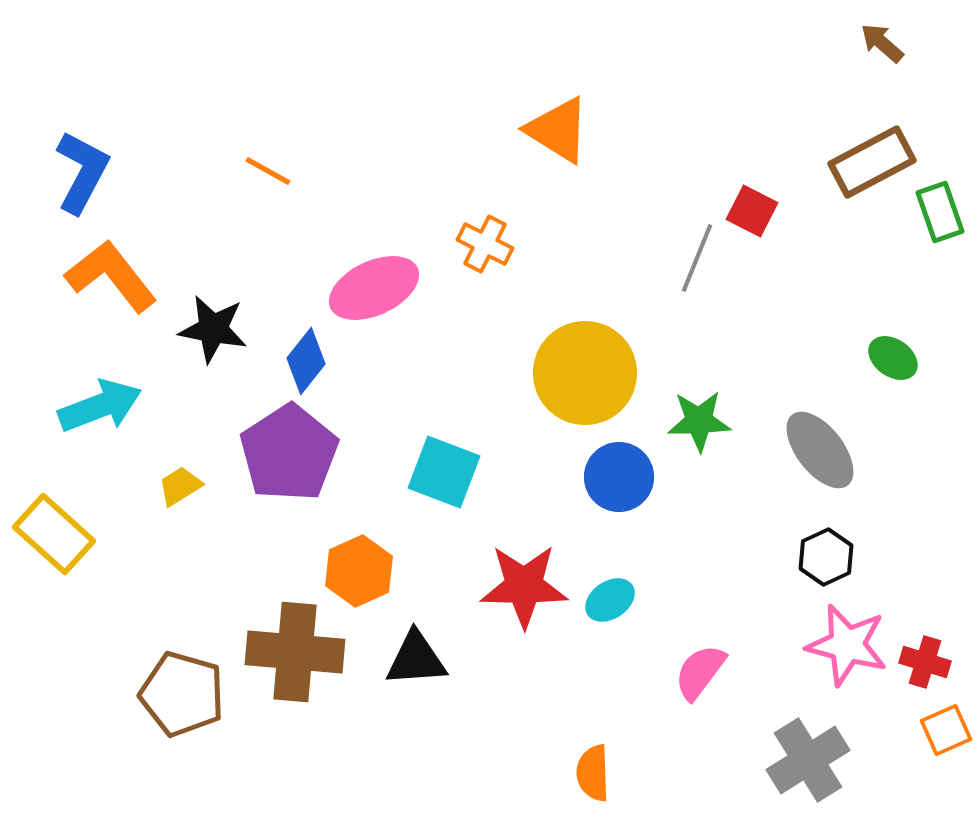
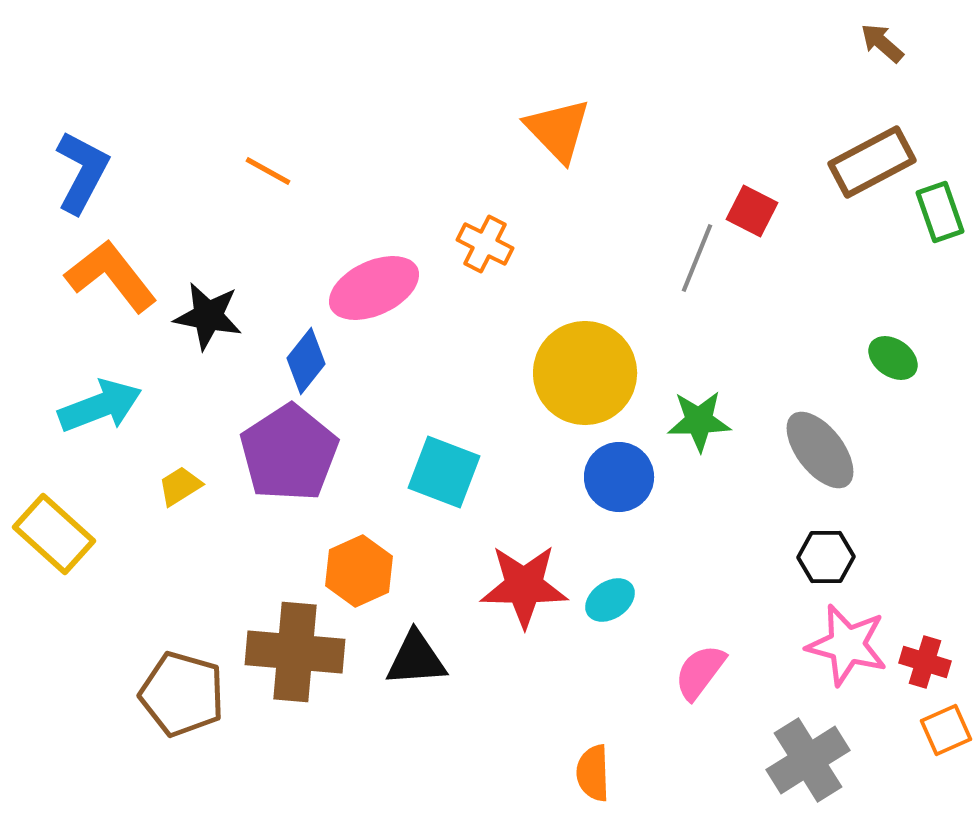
orange triangle: rotated 14 degrees clockwise
black star: moved 5 px left, 13 px up
black hexagon: rotated 24 degrees clockwise
